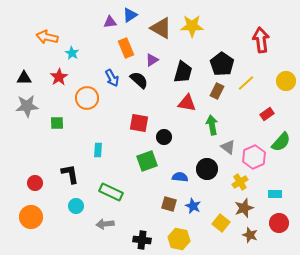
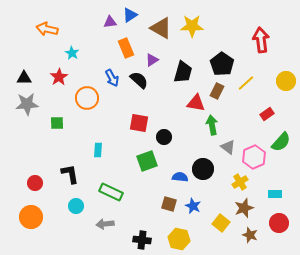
orange arrow at (47, 37): moved 8 px up
red triangle at (187, 103): moved 9 px right
gray star at (27, 106): moved 2 px up
black circle at (207, 169): moved 4 px left
